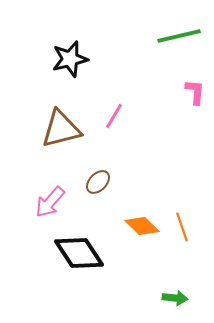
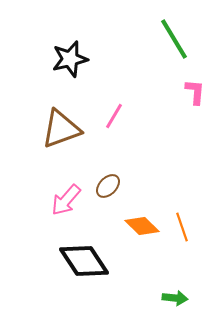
green line: moved 5 px left, 3 px down; rotated 72 degrees clockwise
brown triangle: rotated 6 degrees counterclockwise
brown ellipse: moved 10 px right, 4 px down
pink arrow: moved 16 px right, 2 px up
black diamond: moved 5 px right, 8 px down
